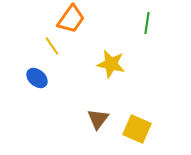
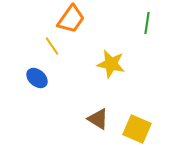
brown triangle: rotated 35 degrees counterclockwise
